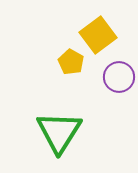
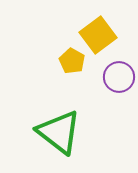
yellow pentagon: moved 1 px right, 1 px up
green triangle: rotated 24 degrees counterclockwise
